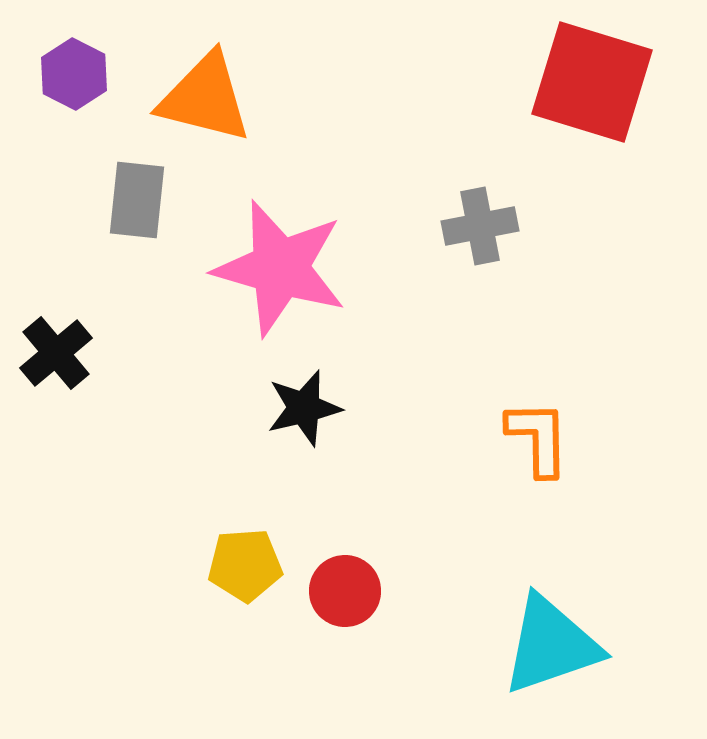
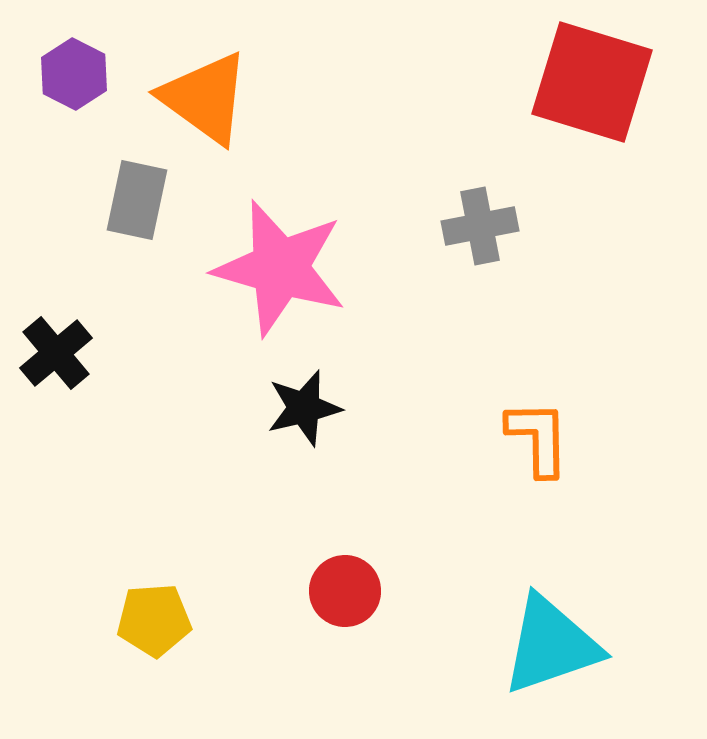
orange triangle: rotated 22 degrees clockwise
gray rectangle: rotated 6 degrees clockwise
yellow pentagon: moved 91 px left, 55 px down
